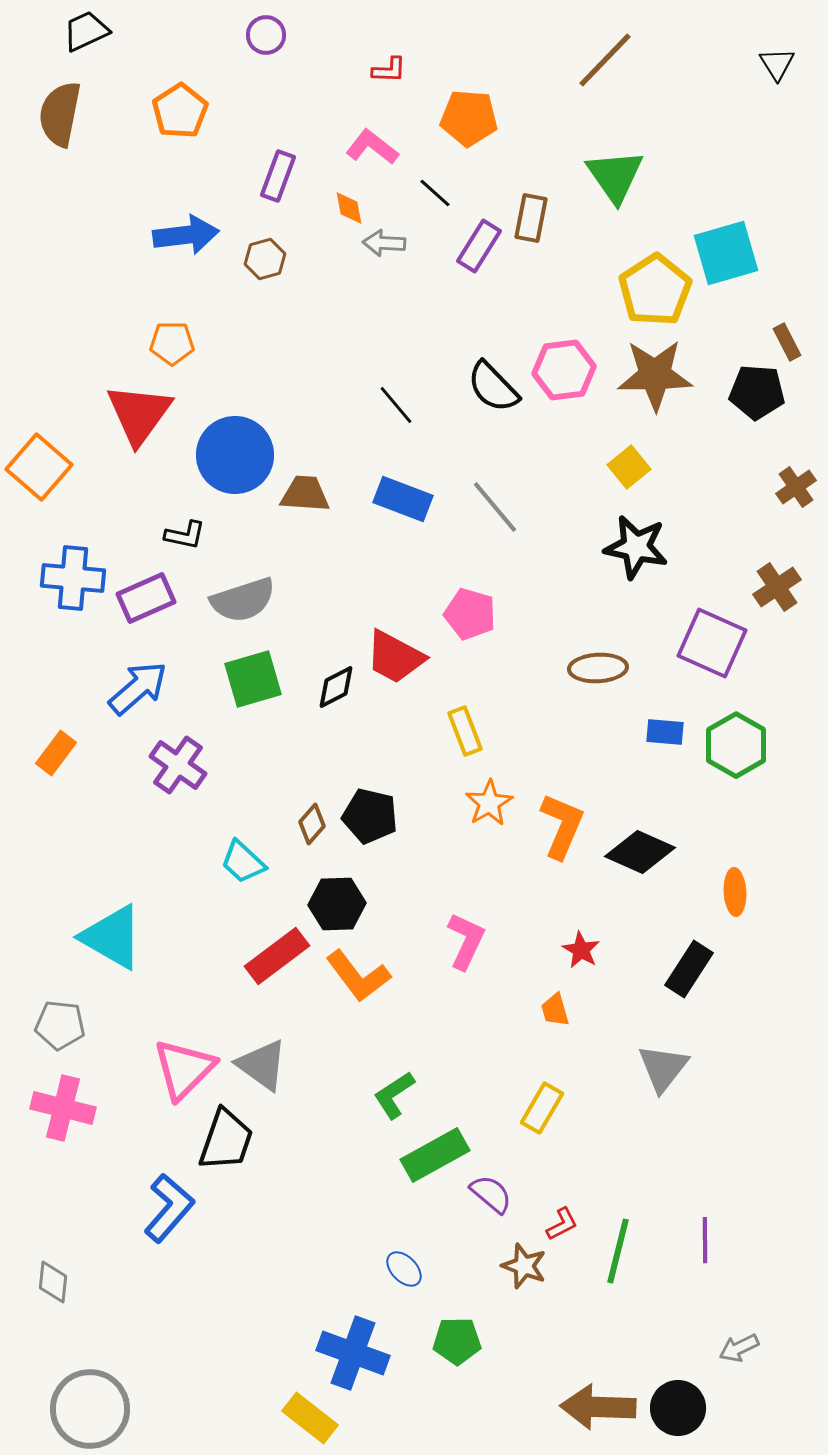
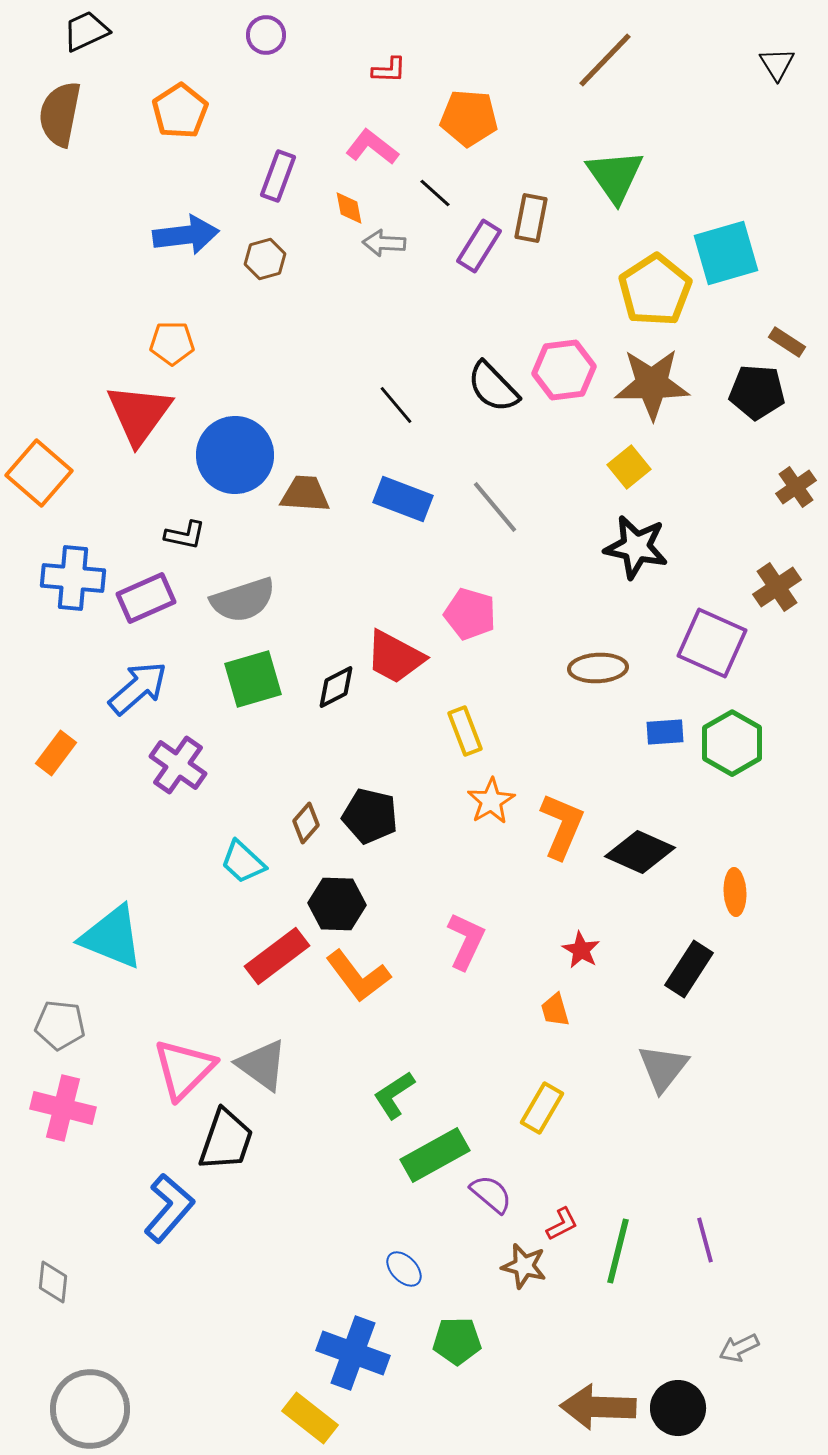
brown rectangle at (787, 342): rotated 30 degrees counterclockwise
brown star at (655, 375): moved 3 px left, 9 px down
orange square at (39, 467): moved 6 px down
blue rectangle at (665, 732): rotated 9 degrees counterclockwise
green hexagon at (736, 745): moved 4 px left, 2 px up
orange star at (489, 803): moved 2 px right, 2 px up
brown diamond at (312, 824): moved 6 px left, 1 px up
black hexagon at (337, 904): rotated 4 degrees clockwise
cyan triangle at (112, 937): rotated 8 degrees counterclockwise
purple line at (705, 1240): rotated 15 degrees counterclockwise
brown star at (524, 1266): rotated 6 degrees counterclockwise
